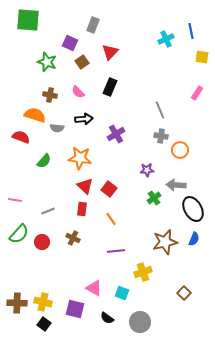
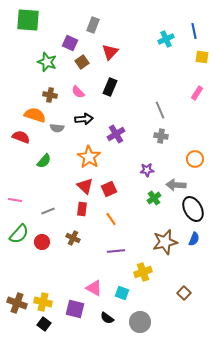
blue line at (191, 31): moved 3 px right
orange circle at (180, 150): moved 15 px right, 9 px down
orange star at (80, 158): moved 9 px right, 1 px up; rotated 25 degrees clockwise
red square at (109, 189): rotated 28 degrees clockwise
brown cross at (17, 303): rotated 18 degrees clockwise
